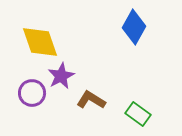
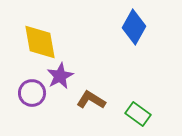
yellow diamond: rotated 9 degrees clockwise
purple star: moved 1 px left
